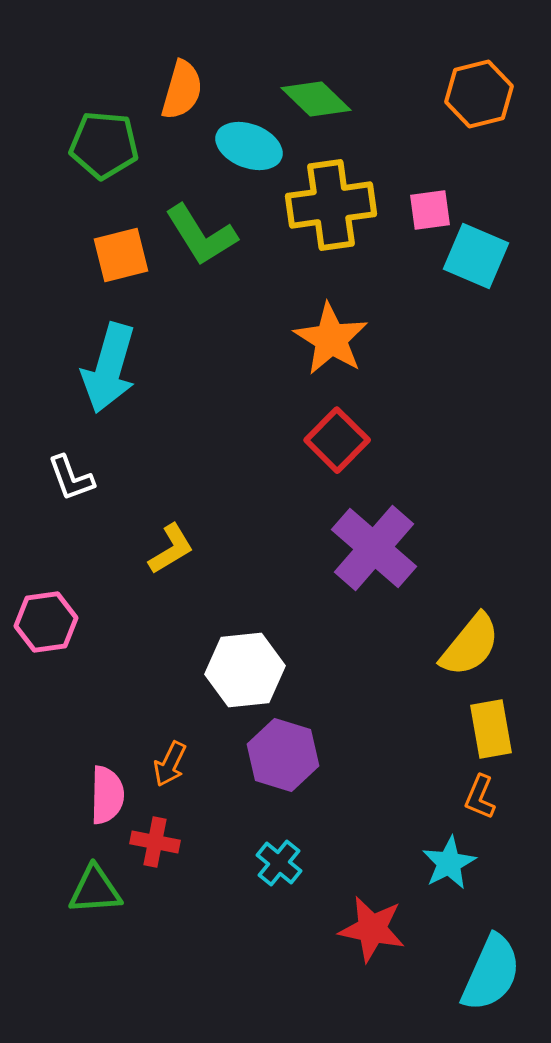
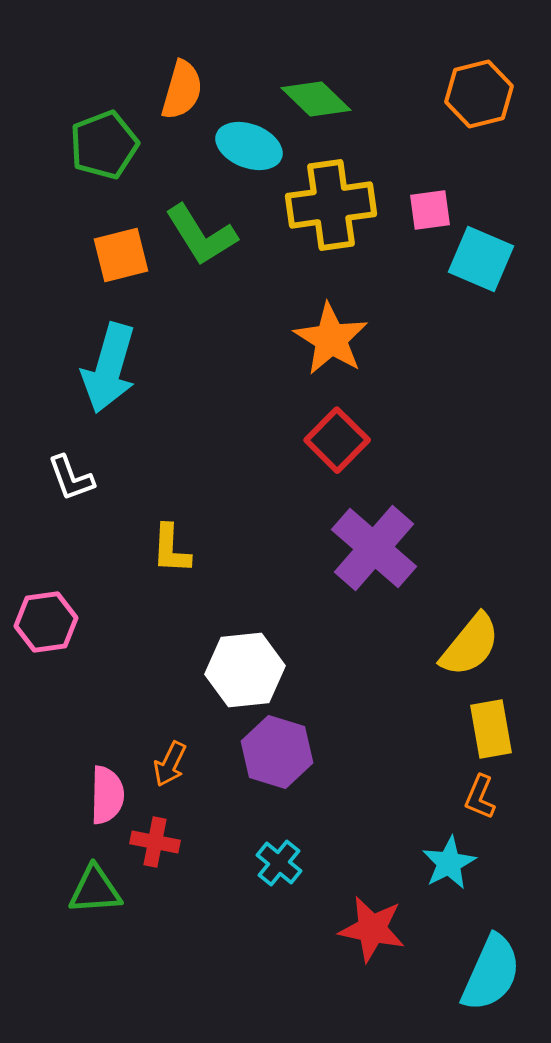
green pentagon: rotated 26 degrees counterclockwise
cyan square: moved 5 px right, 3 px down
yellow L-shape: rotated 124 degrees clockwise
purple hexagon: moved 6 px left, 3 px up
